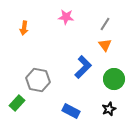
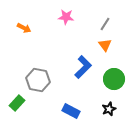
orange arrow: rotated 72 degrees counterclockwise
